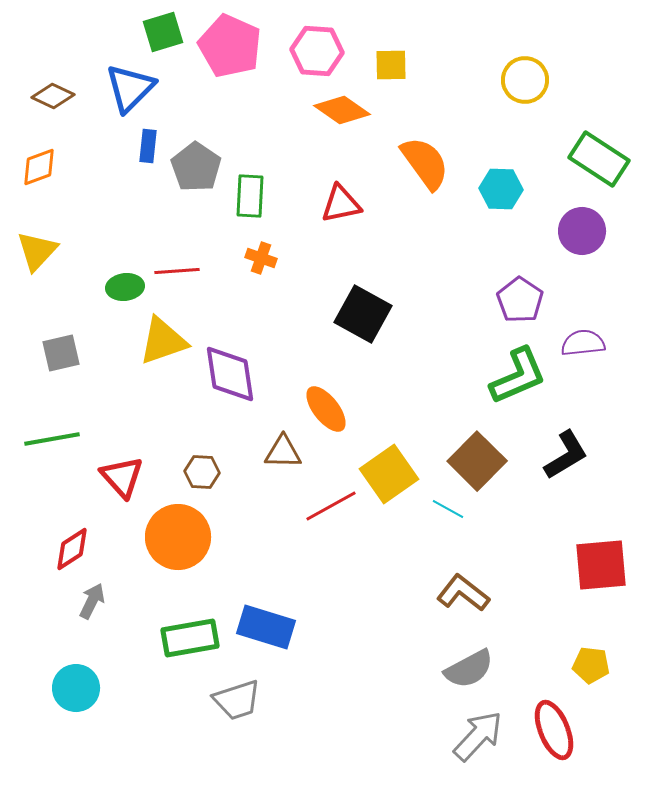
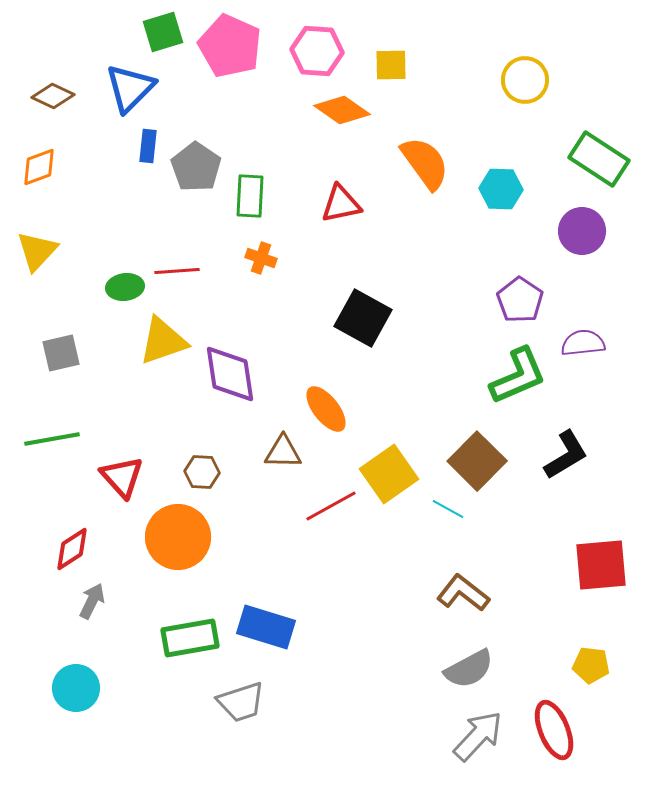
black square at (363, 314): moved 4 px down
gray trapezoid at (237, 700): moved 4 px right, 2 px down
